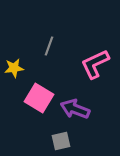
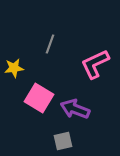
gray line: moved 1 px right, 2 px up
gray square: moved 2 px right
